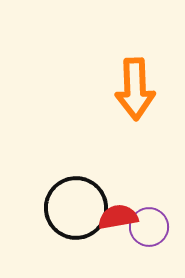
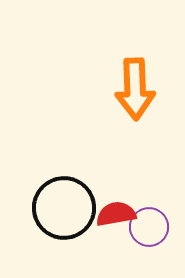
black circle: moved 12 px left
red semicircle: moved 2 px left, 3 px up
